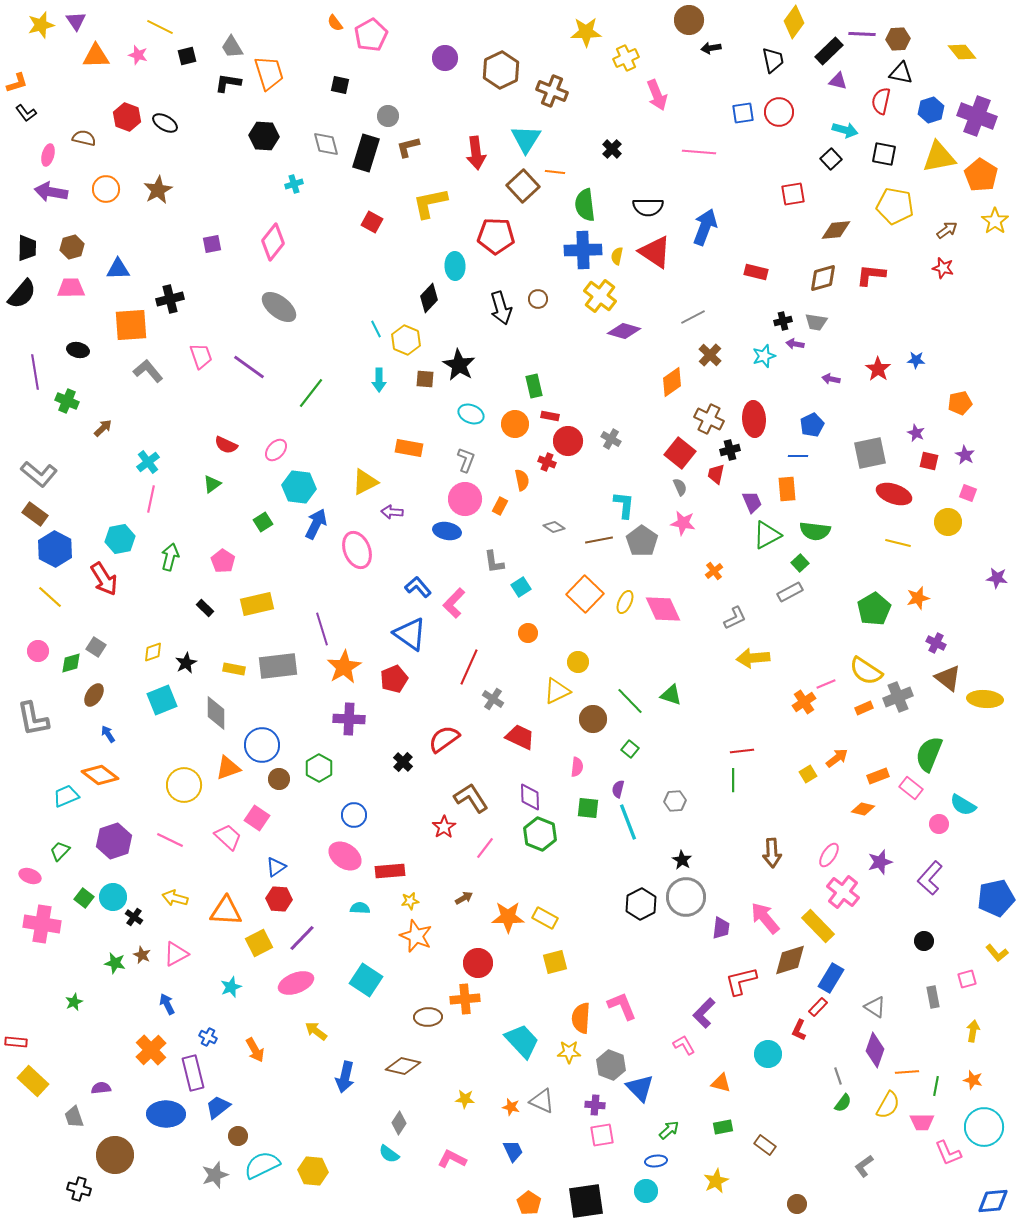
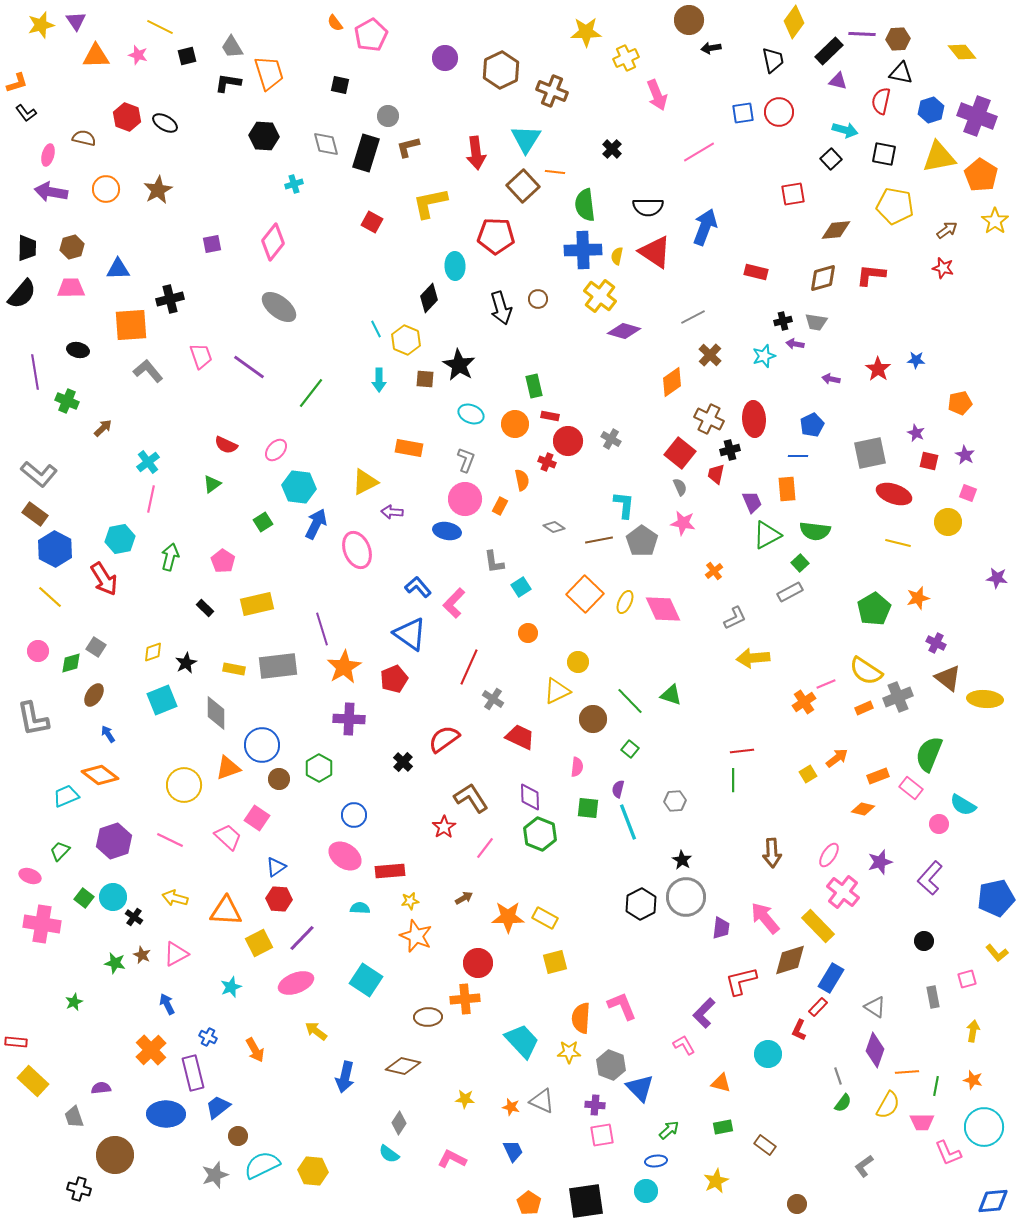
pink line at (699, 152): rotated 36 degrees counterclockwise
